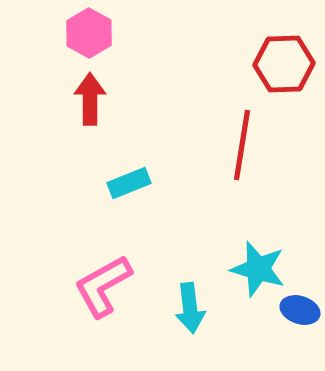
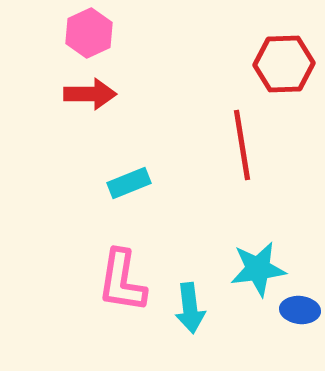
pink hexagon: rotated 6 degrees clockwise
red arrow: moved 5 px up; rotated 90 degrees clockwise
red line: rotated 18 degrees counterclockwise
cyan star: rotated 24 degrees counterclockwise
pink L-shape: moved 19 px right, 5 px up; rotated 52 degrees counterclockwise
blue ellipse: rotated 12 degrees counterclockwise
